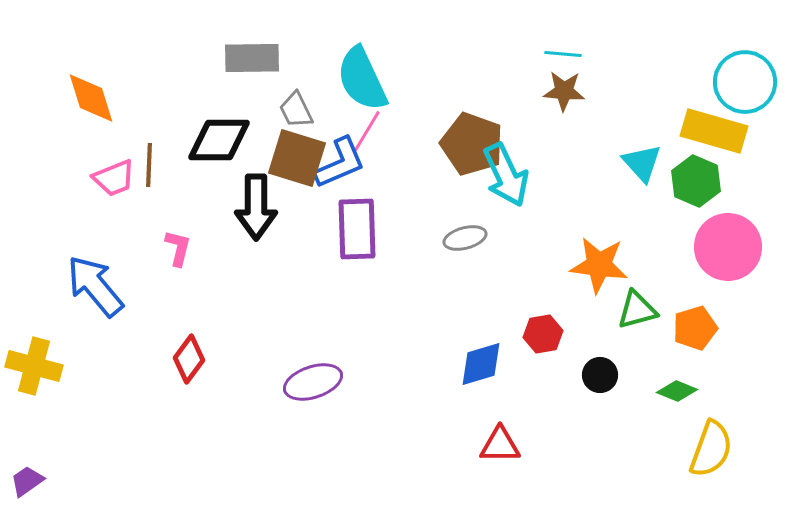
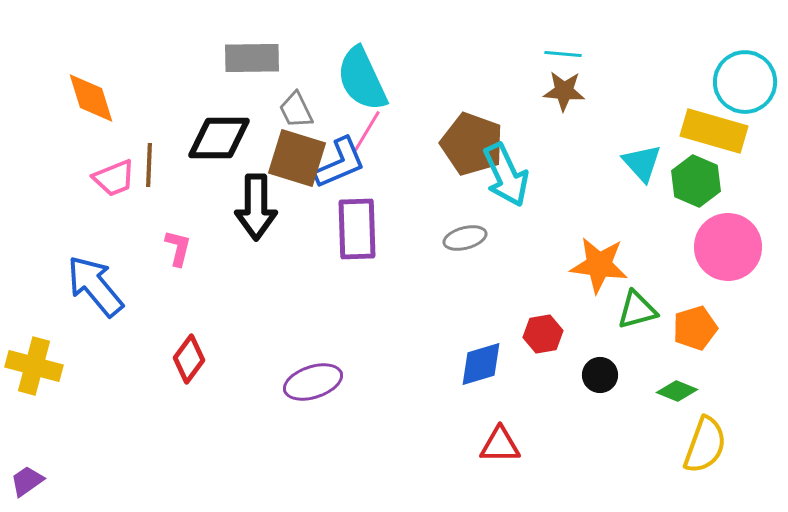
black diamond: moved 2 px up
yellow semicircle: moved 6 px left, 4 px up
